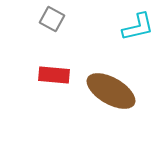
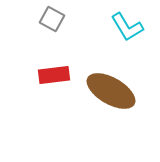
cyan L-shape: moved 11 px left; rotated 72 degrees clockwise
red rectangle: rotated 12 degrees counterclockwise
